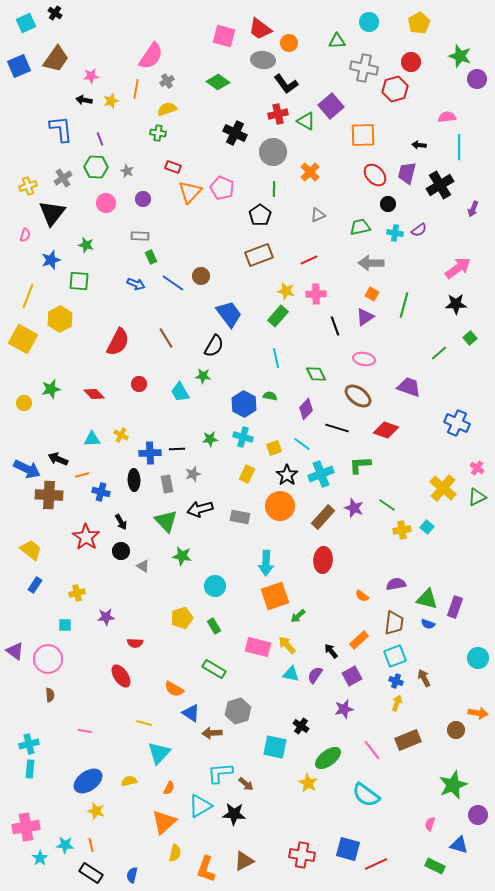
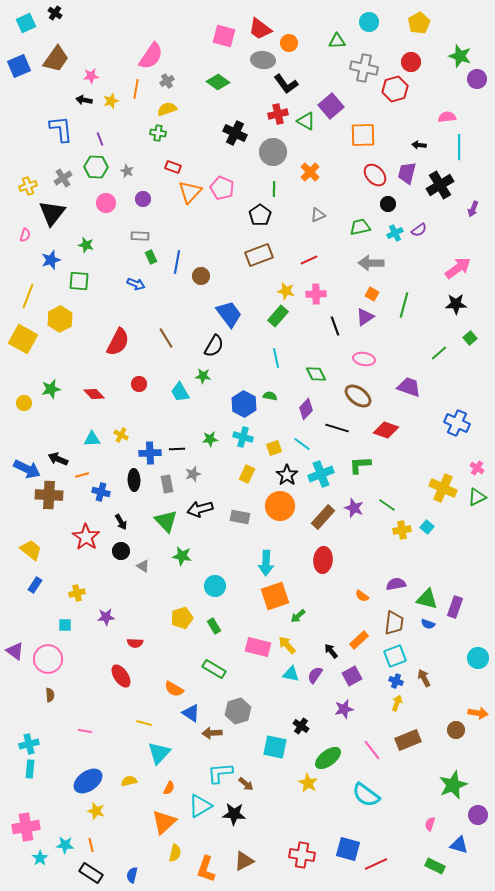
cyan cross at (395, 233): rotated 35 degrees counterclockwise
blue line at (173, 283): moved 4 px right, 21 px up; rotated 65 degrees clockwise
yellow cross at (443, 488): rotated 16 degrees counterclockwise
